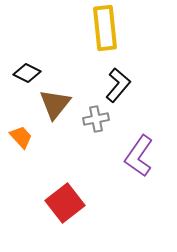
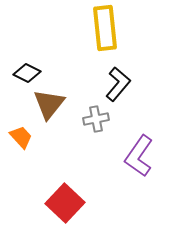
black L-shape: moved 1 px up
brown triangle: moved 6 px left
red square: rotated 9 degrees counterclockwise
